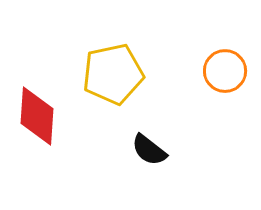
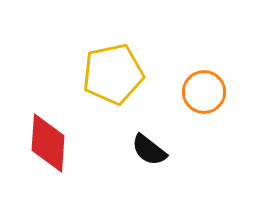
orange circle: moved 21 px left, 21 px down
red diamond: moved 11 px right, 27 px down
